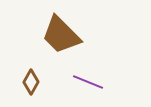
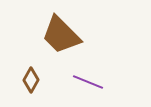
brown diamond: moved 2 px up
